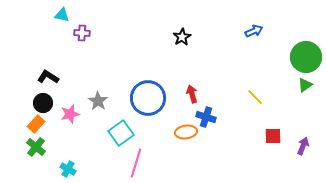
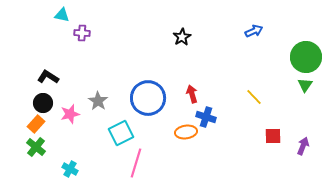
green triangle: rotated 21 degrees counterclockwise
yellow line: moved 1 px left
cyan square: rotated 10 degrees clockwise
cyan cross: moved 2 px right
